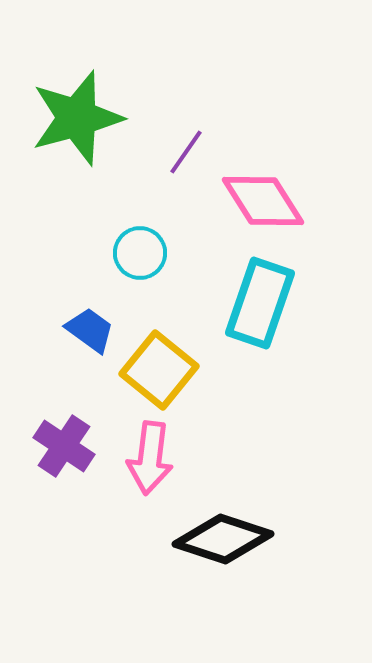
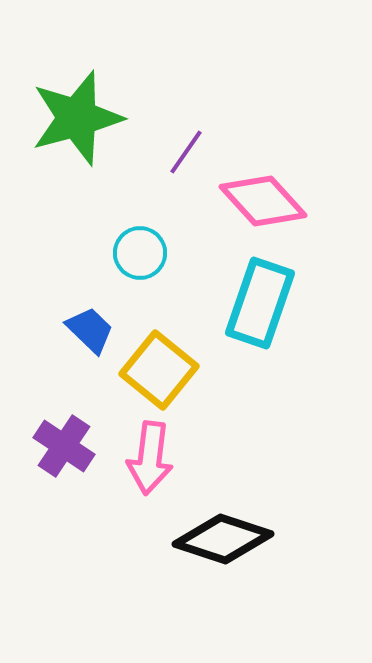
pink diamond: rotated 10 degrees counterclockwise
blue trapezoid: rotated 8 degrees clockwise
